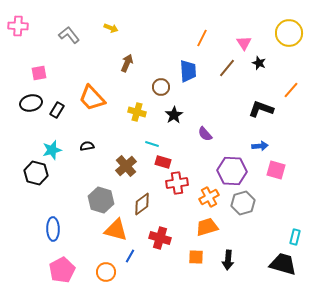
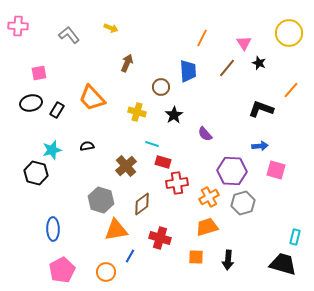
orange triangle at (116, 230): rotated 25 degrees counterclockwise
